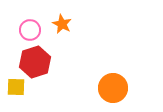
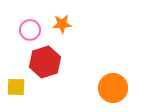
orange star: rotated 30 degrees counterclockwise
red hexagon: moved 10 px right
